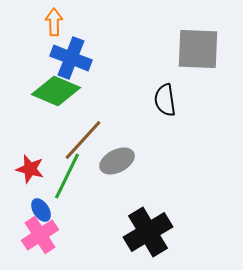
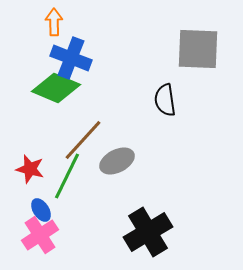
green diamond: moved 3 px up
